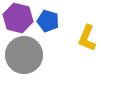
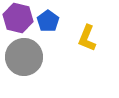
blue pentagon: rotated 20 degrees clockwise
gray circle: moved 2 px down
